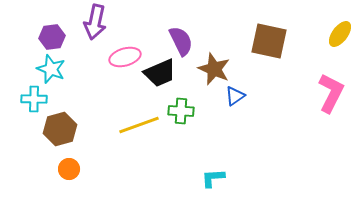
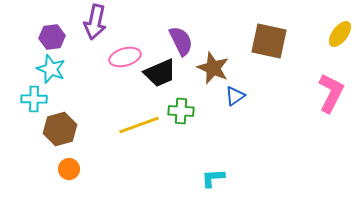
brown star: moved 1 px left, 1 px up
